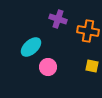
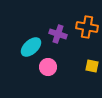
purple cross: moved 15 px down
orange cross: moved 1 px left, 4 px up
